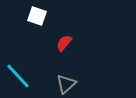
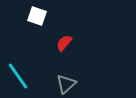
cyan line: rotated 8 degrees clockwise
